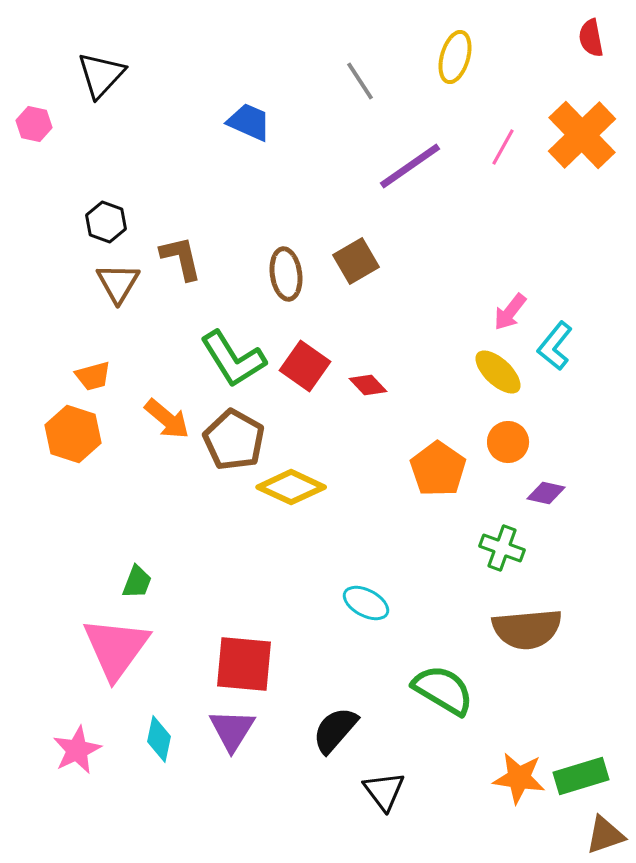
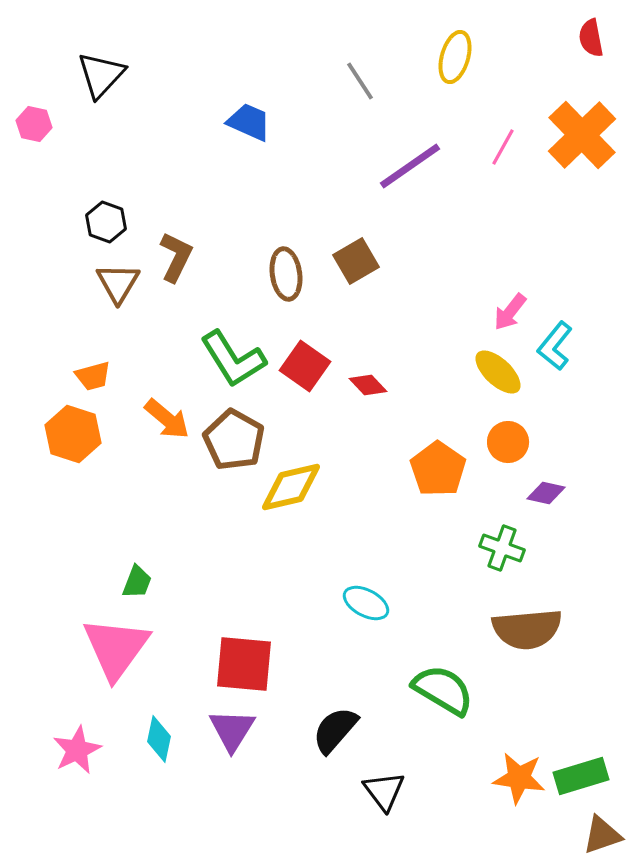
brown L-shape at (181, 258): moved 5 px left, 1 px up; rotated 39 degrees clockwise
yellow diamond at (291, 487): rotated 38 degrees counterclockwise
brown triangle at (605, 835): moved 3 px left
